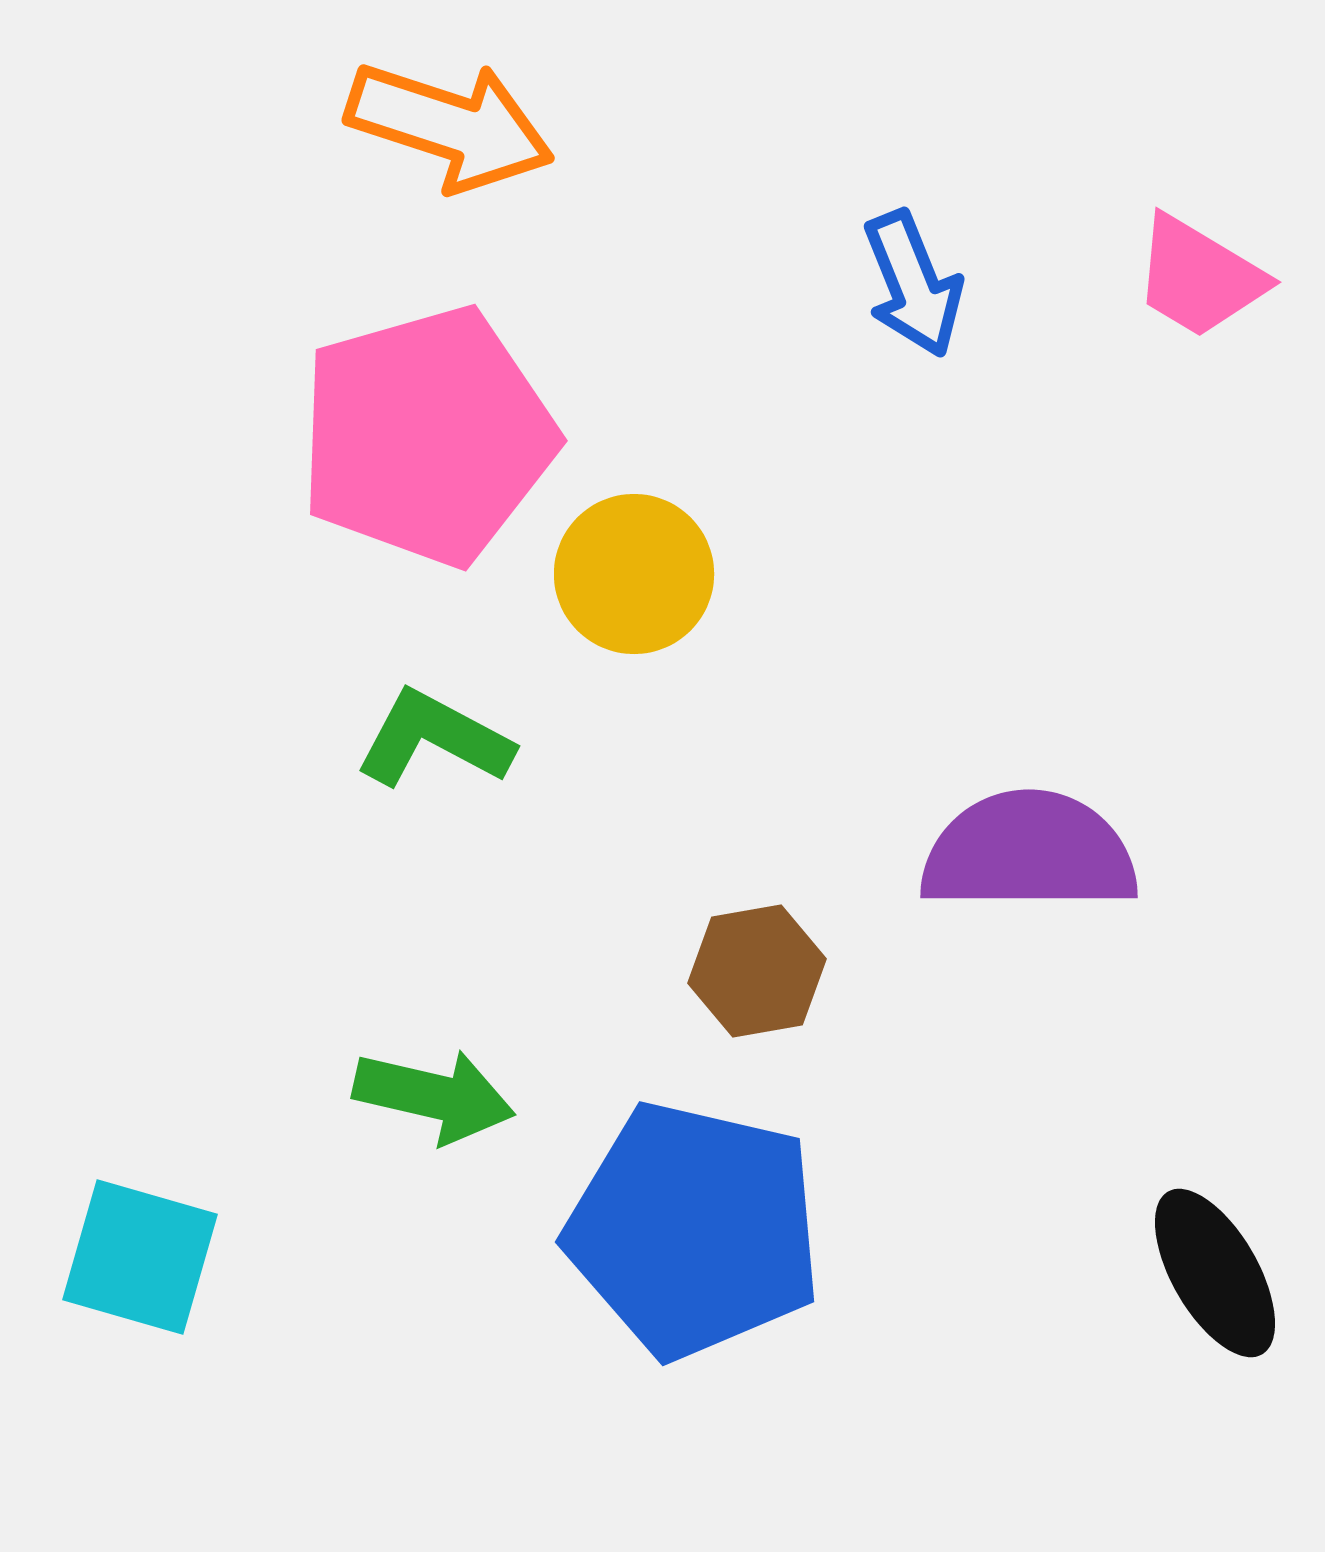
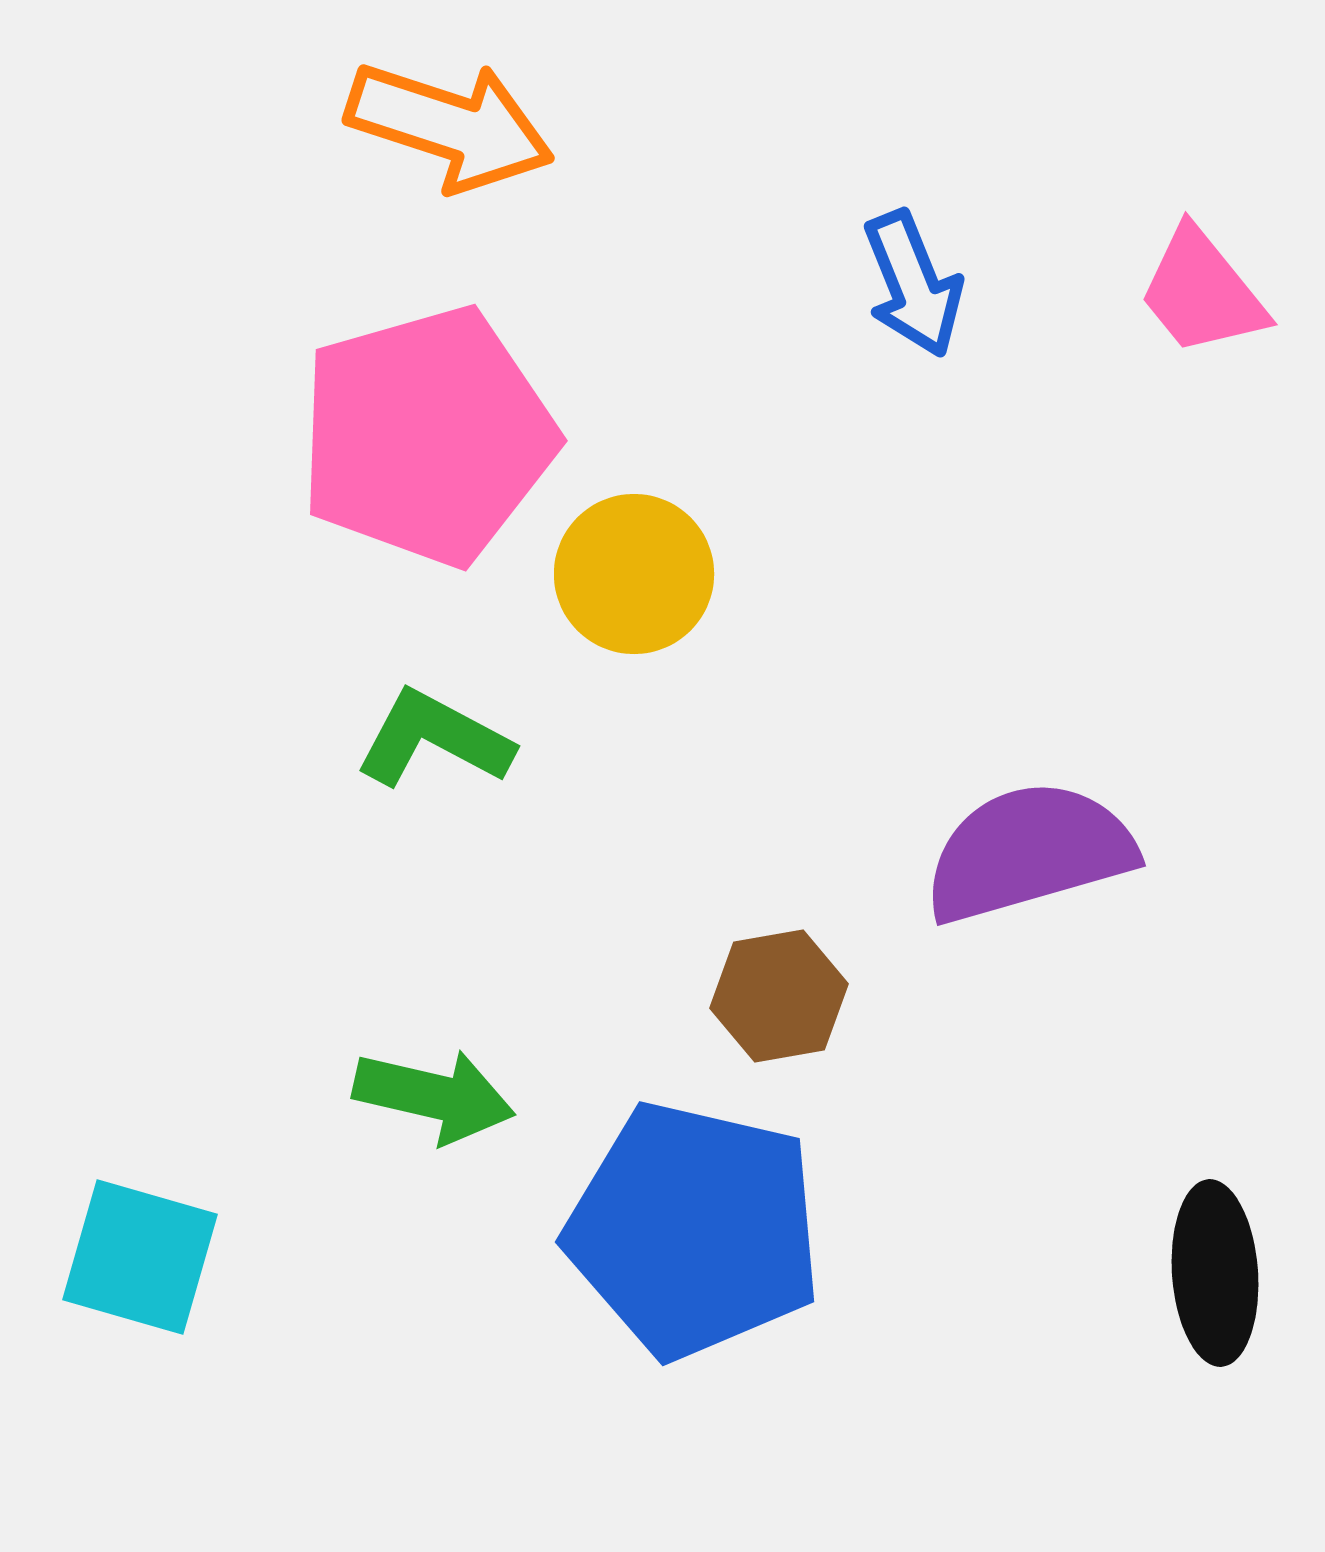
pink trapezoid: moved 3 px right, 15 px down; rotated 20 degrees clockwise
purple semicircle: rotated 16 degrees counterclockwise
brown hexagon: moved 22 px right, 25 px down
black ellipse: rotated 26 degrees clockwise
